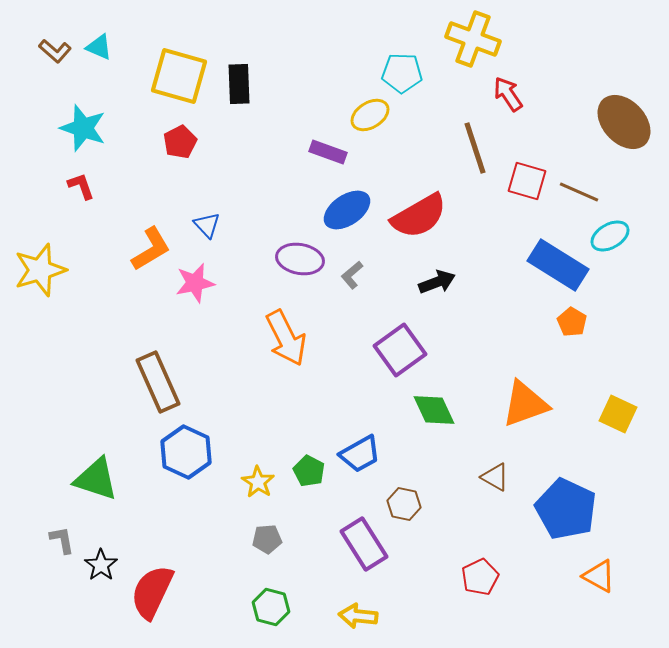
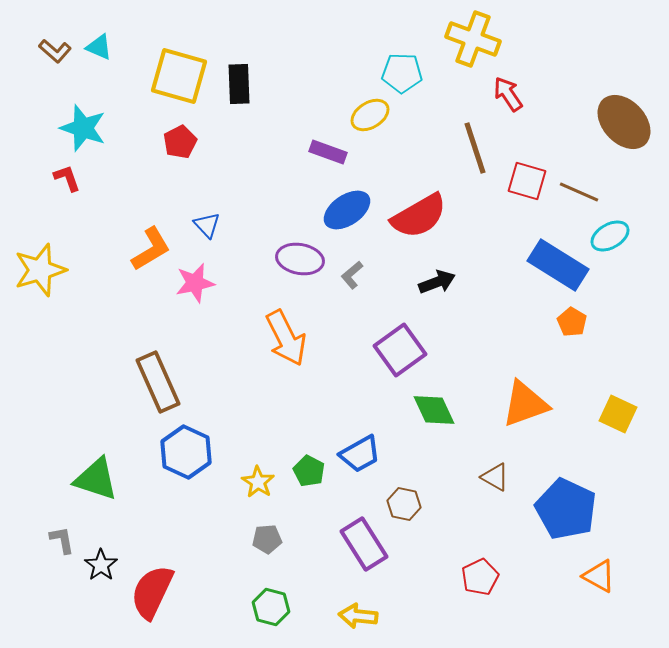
red L-shape at (81, 186): moved 14 px left, 8 px up
